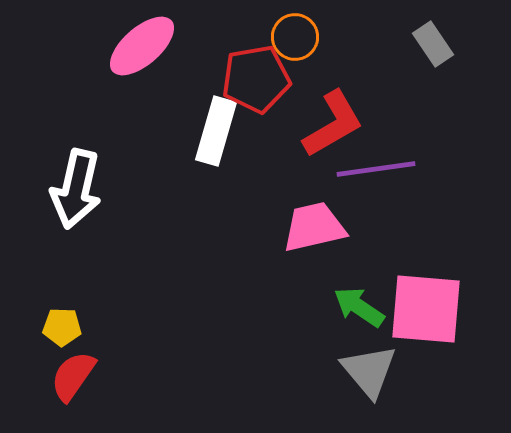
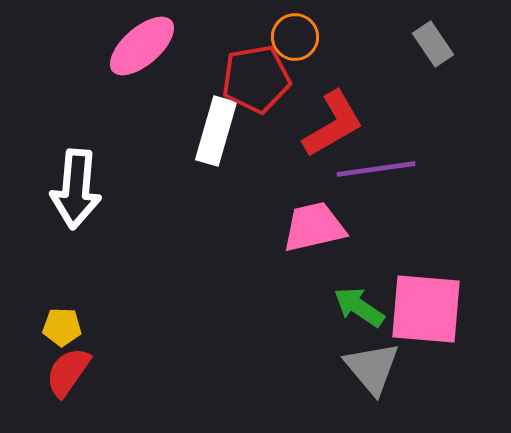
white arrow: rotated 8 degrees counterclockwise
gray triangle: moved 3 px right, 3 px up
red semicircle: moved 5 px left, 4 px up
